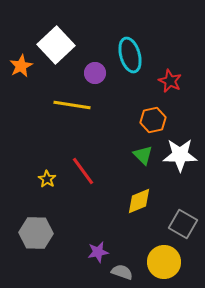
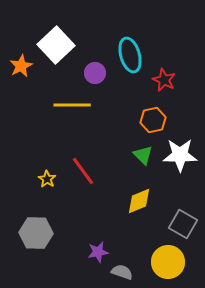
red star: moved 6 px left, 1 px up
yellow line: rotated 9 degrees counterclockwise
yellow circle: moved 4 px right
